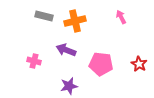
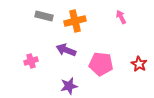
pink cross: moved 3 px left; rotated 32 degrees counterclockwise
